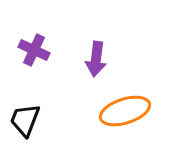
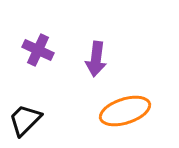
purple cross: moved 4 px right
black trapezoid: rotated 24 degrees clockwise
